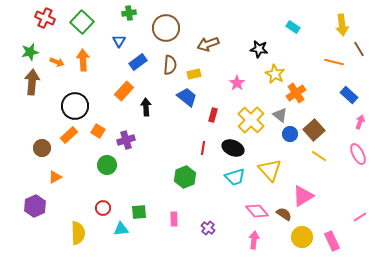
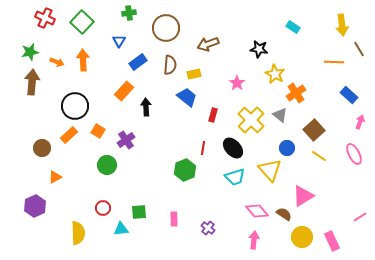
orange line at (334, 62): rotated 12 degrees counterclockwise
blue circle at (290, 134): moved 3 px left, 14 px down
purple cross at (126, 140): rotated 18 degrees counterclockwise
black ellipse at (233, 148): rotated 25 degrees clockwise
pink ellipse at (358, 154): moved 4 px left
green hexagon at (185, 177): moved 7 px up
